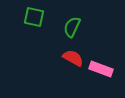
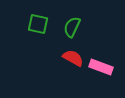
green square: moved 4 px right, 7 px down
pink rectangle: moved 2 px up
